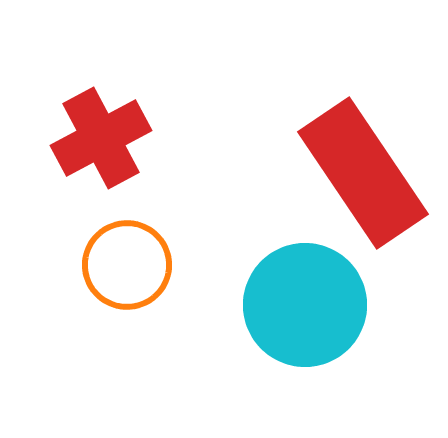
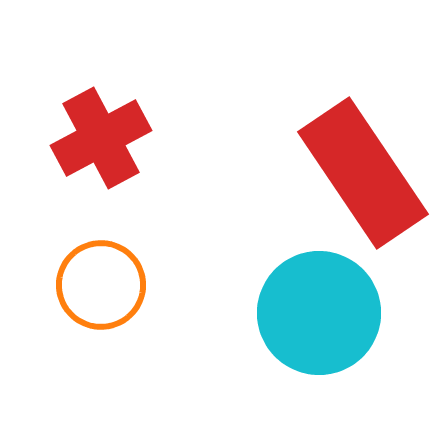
orange circle: moved 26 px left, 20 px down
cyan circle: moved 14 px right, 8 px down
